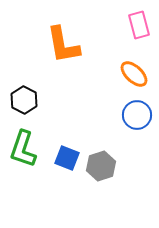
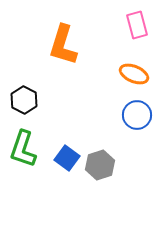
pink rectangle: moved 2 px left
orange L-shape: rotated 27 degrees clockwise
orange ellipse: rotated 20 degrees counterclockwise
blue square: rotated 15 degrees clockwise
gray hexagon: moved 1 px left, 1 px up
